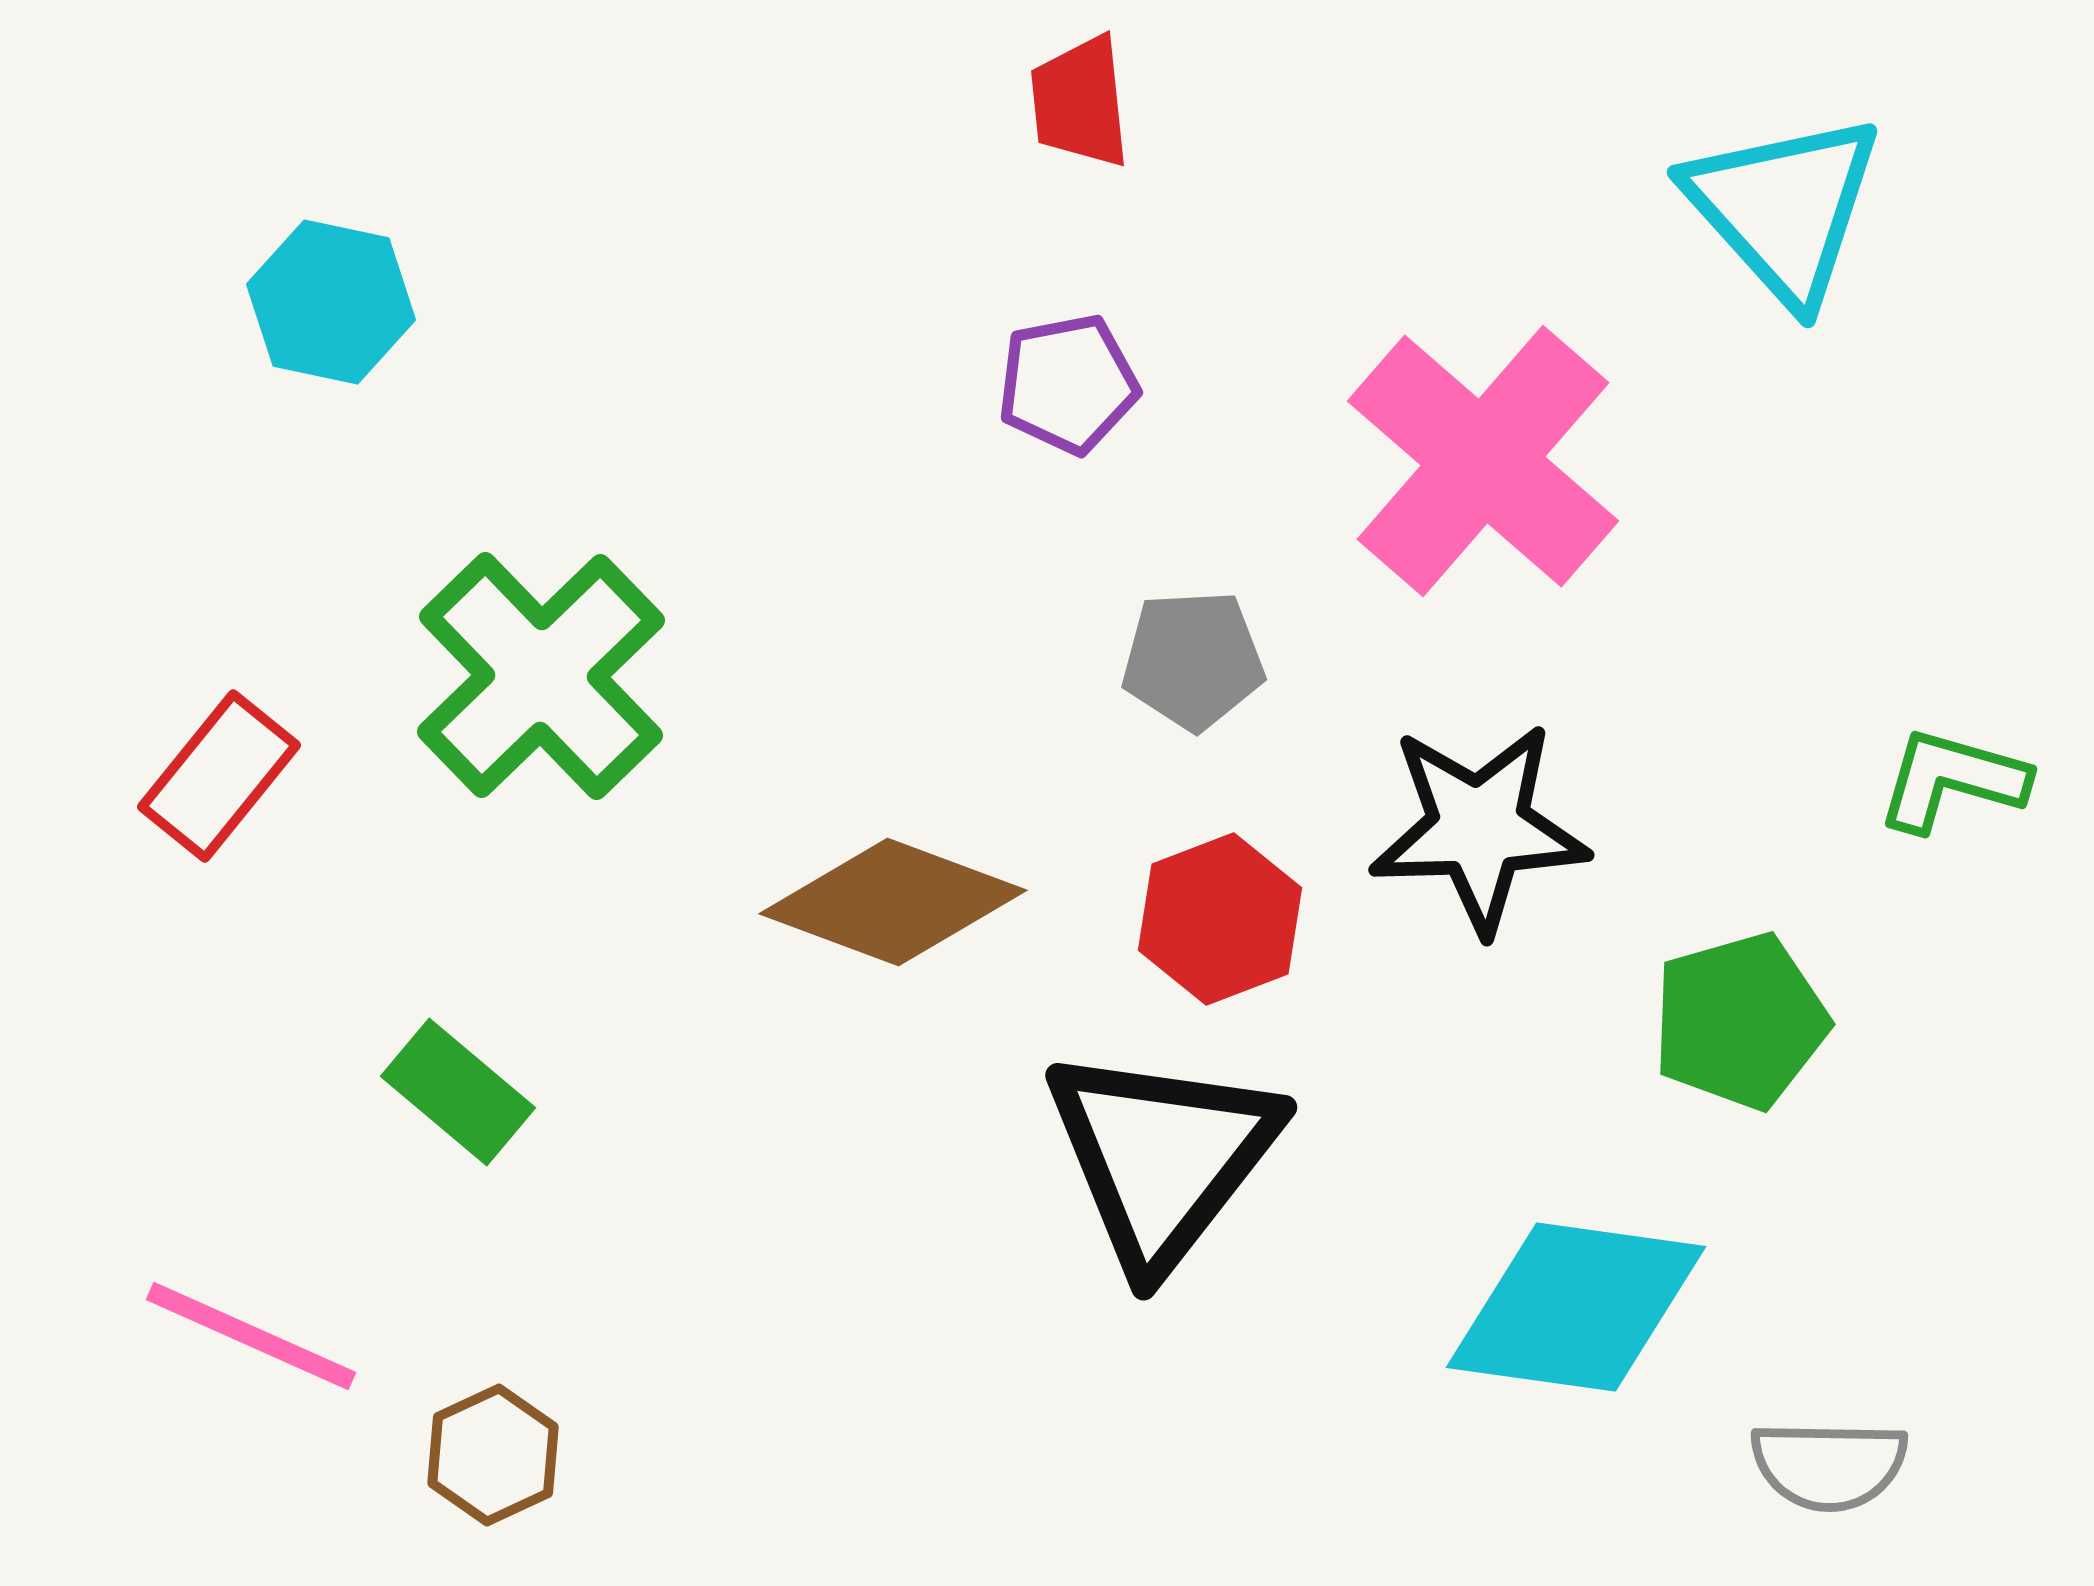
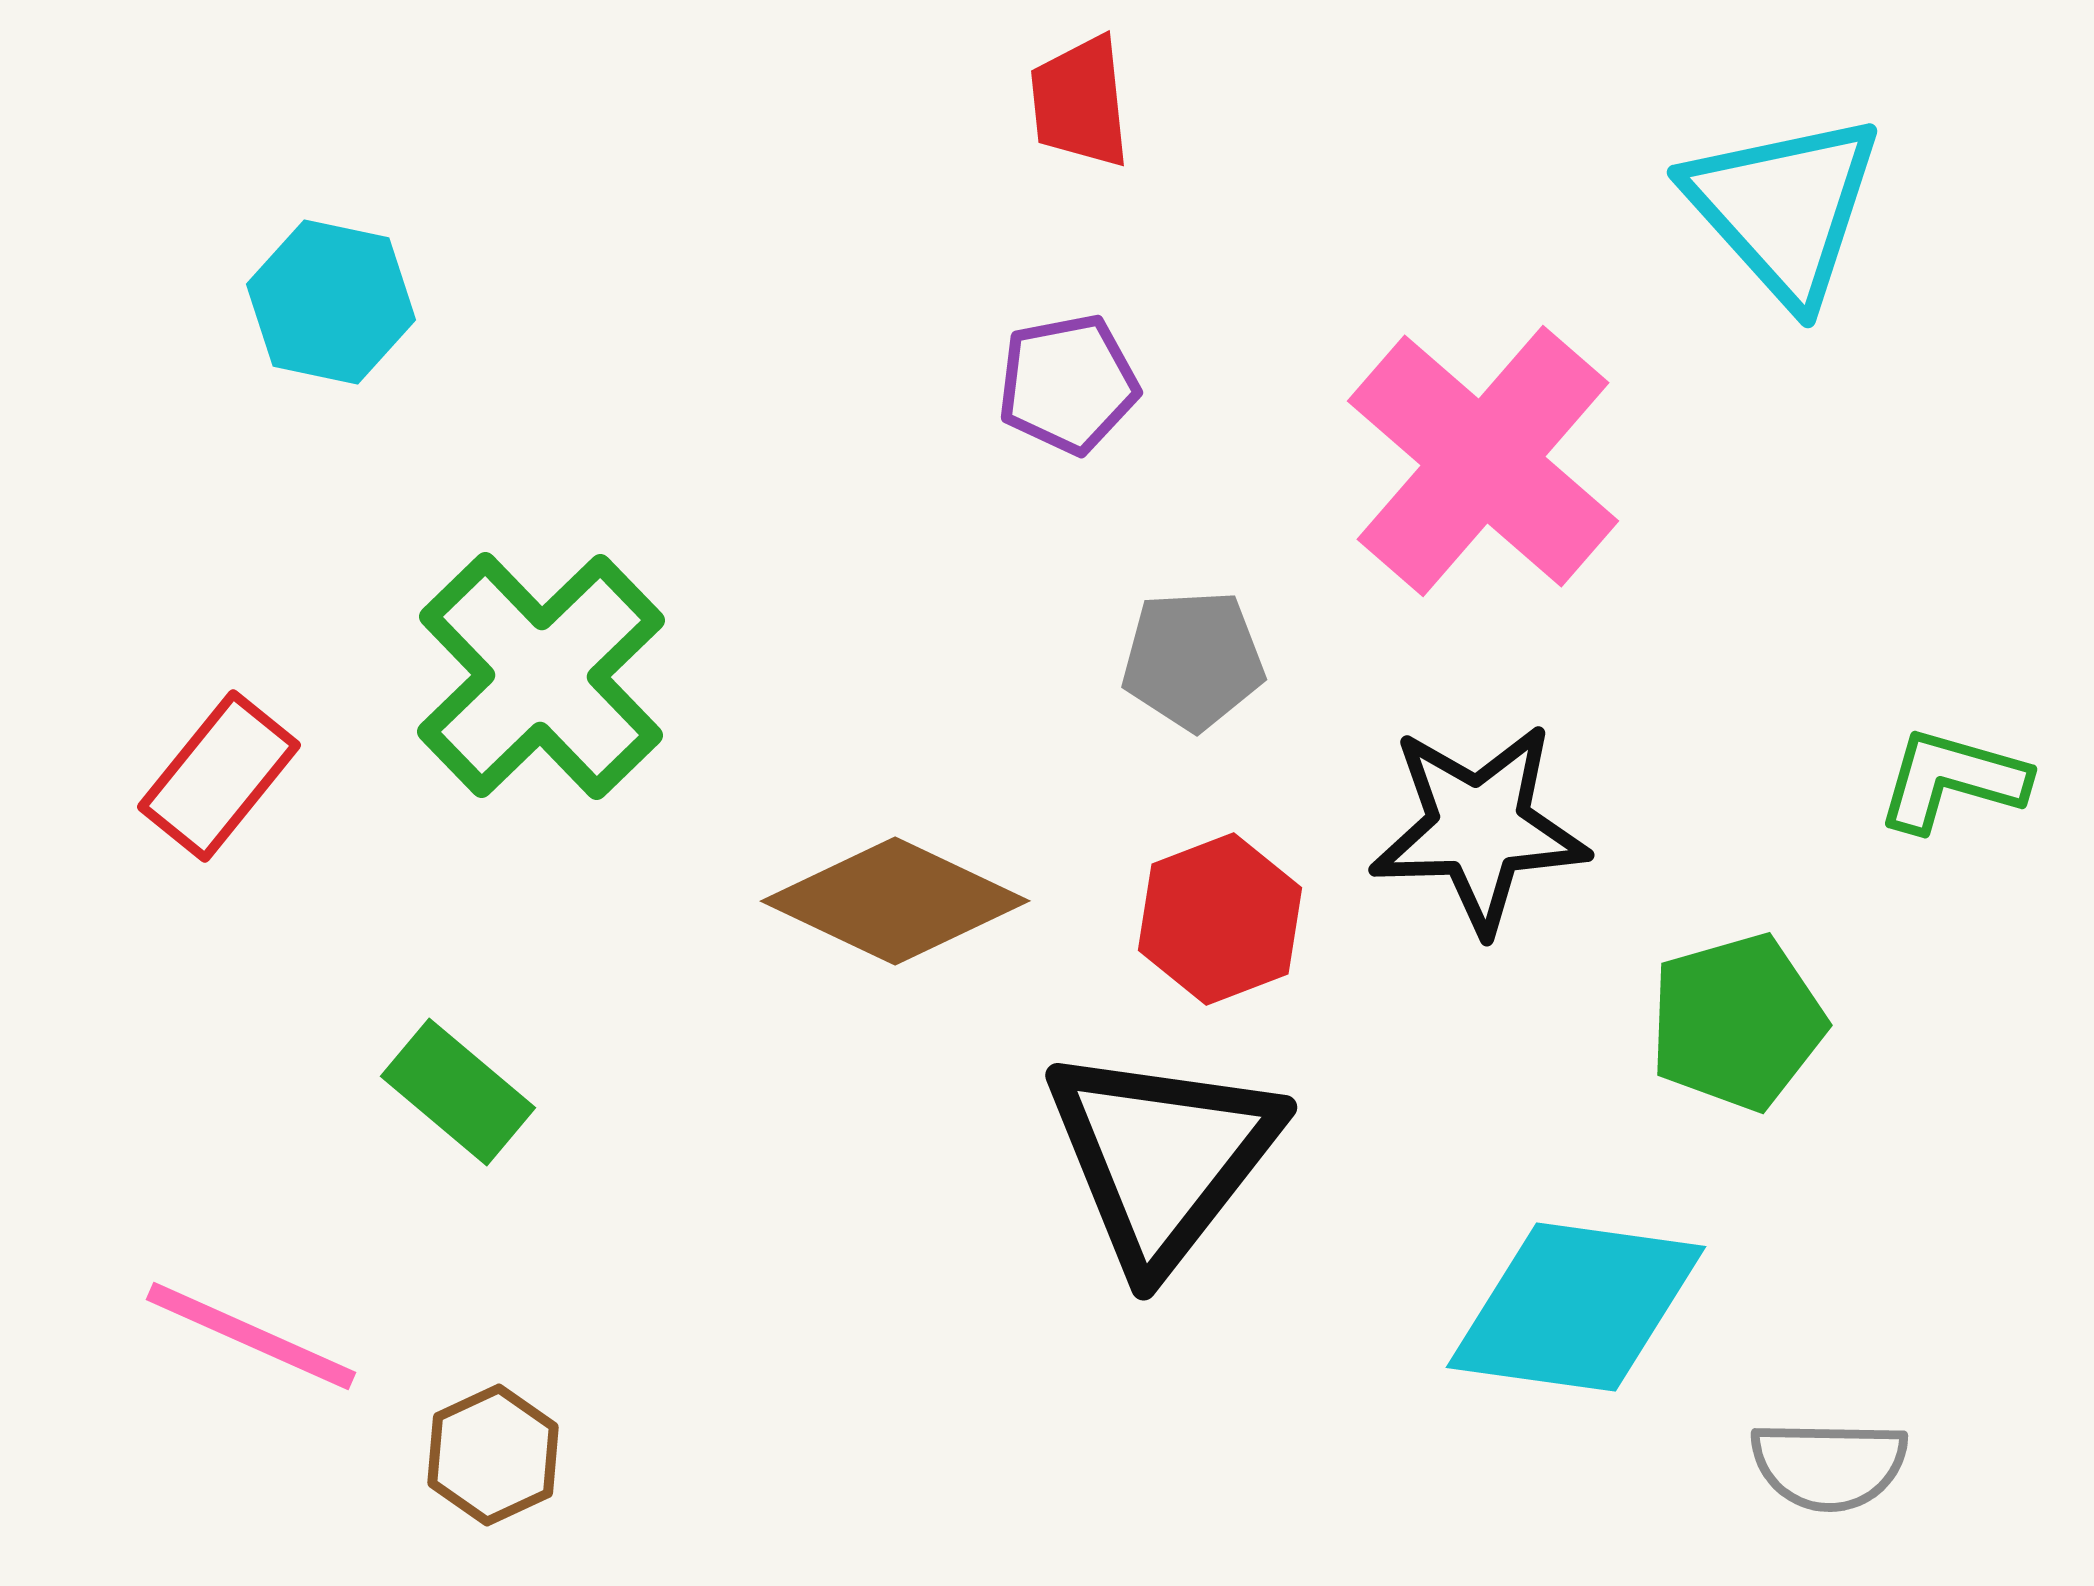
brown diamond: moved 2 px right, 1 px up; rotated 5 degrees clockwise
green pentagon: moved 3 px left, 1 px down
